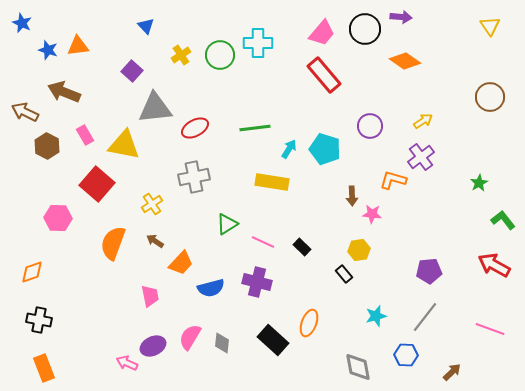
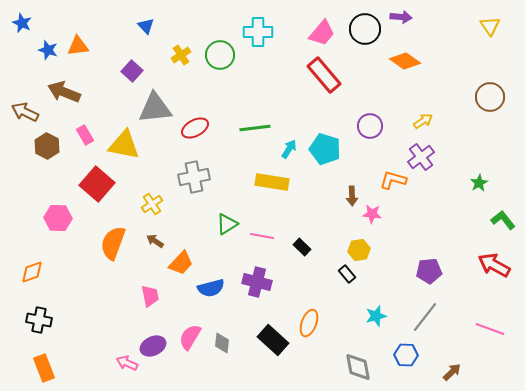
cyan cross at (258, 43): moved 11 px up
pink line at (263, 242): moved 1 px left, 6 px up; rotated 15 degrees counterclockwise
black rectangle at (344, 274): moved 3 px right
